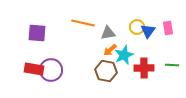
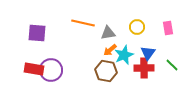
blue triangle: moved 22 px down
green line: rotated 40 degrees clockwise
